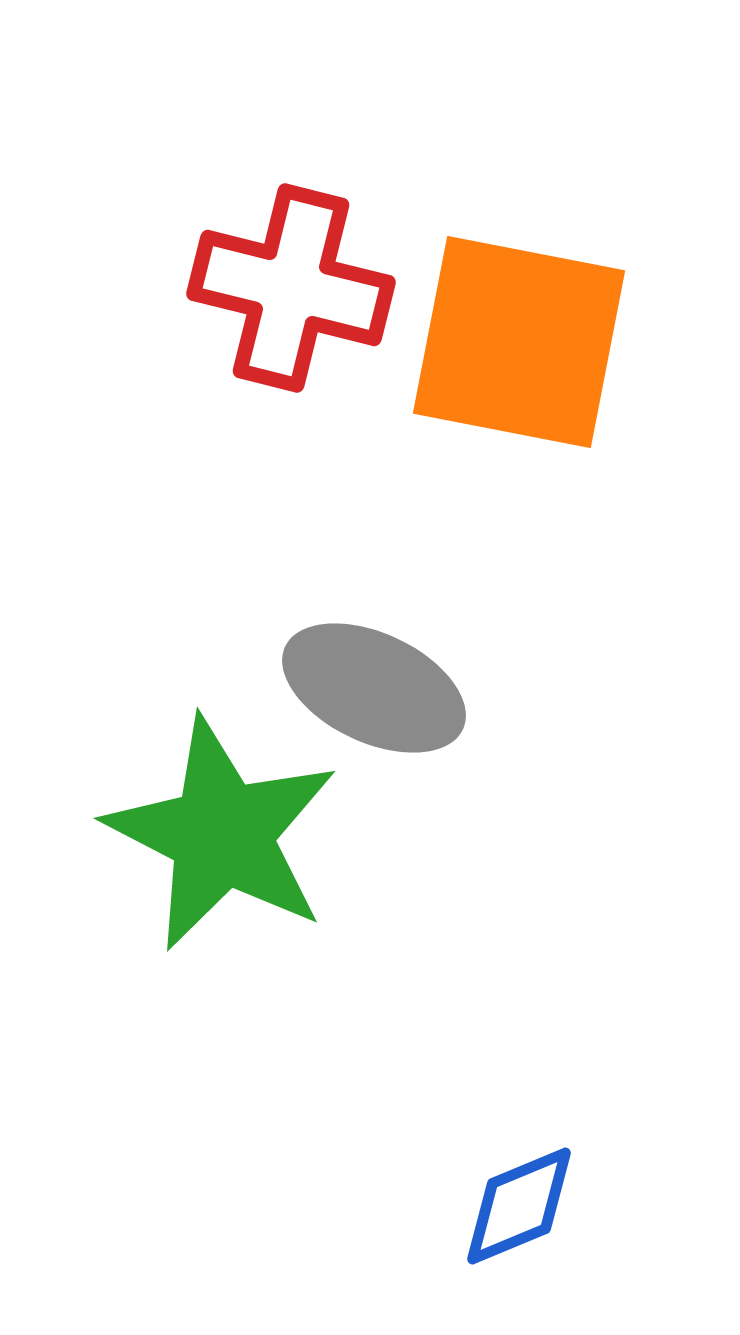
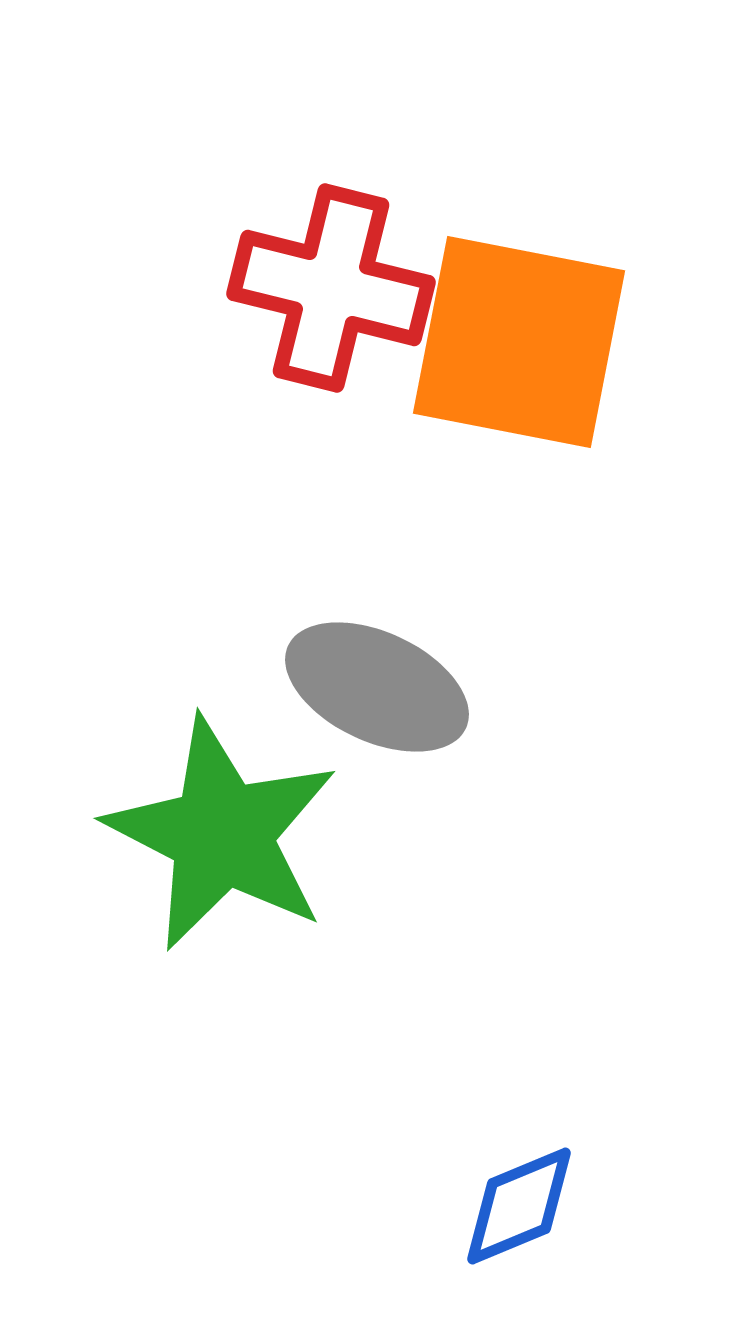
red cross: moved 40 px right
gray ellipse: moved 3 px right, 1 px up
